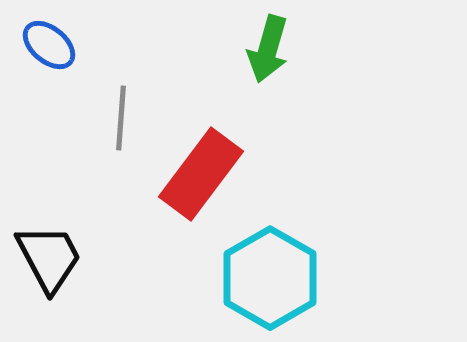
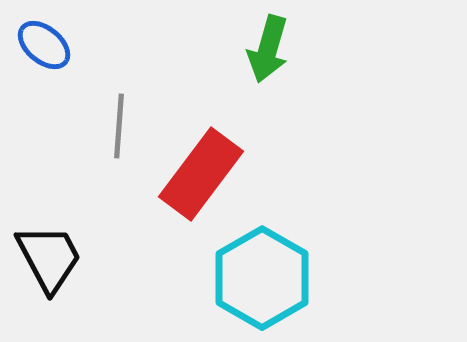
blue ellipse: moved 5 px left
gray line: moved 2 px left, 8 px down
cyan hexagon: moved 8 px left
